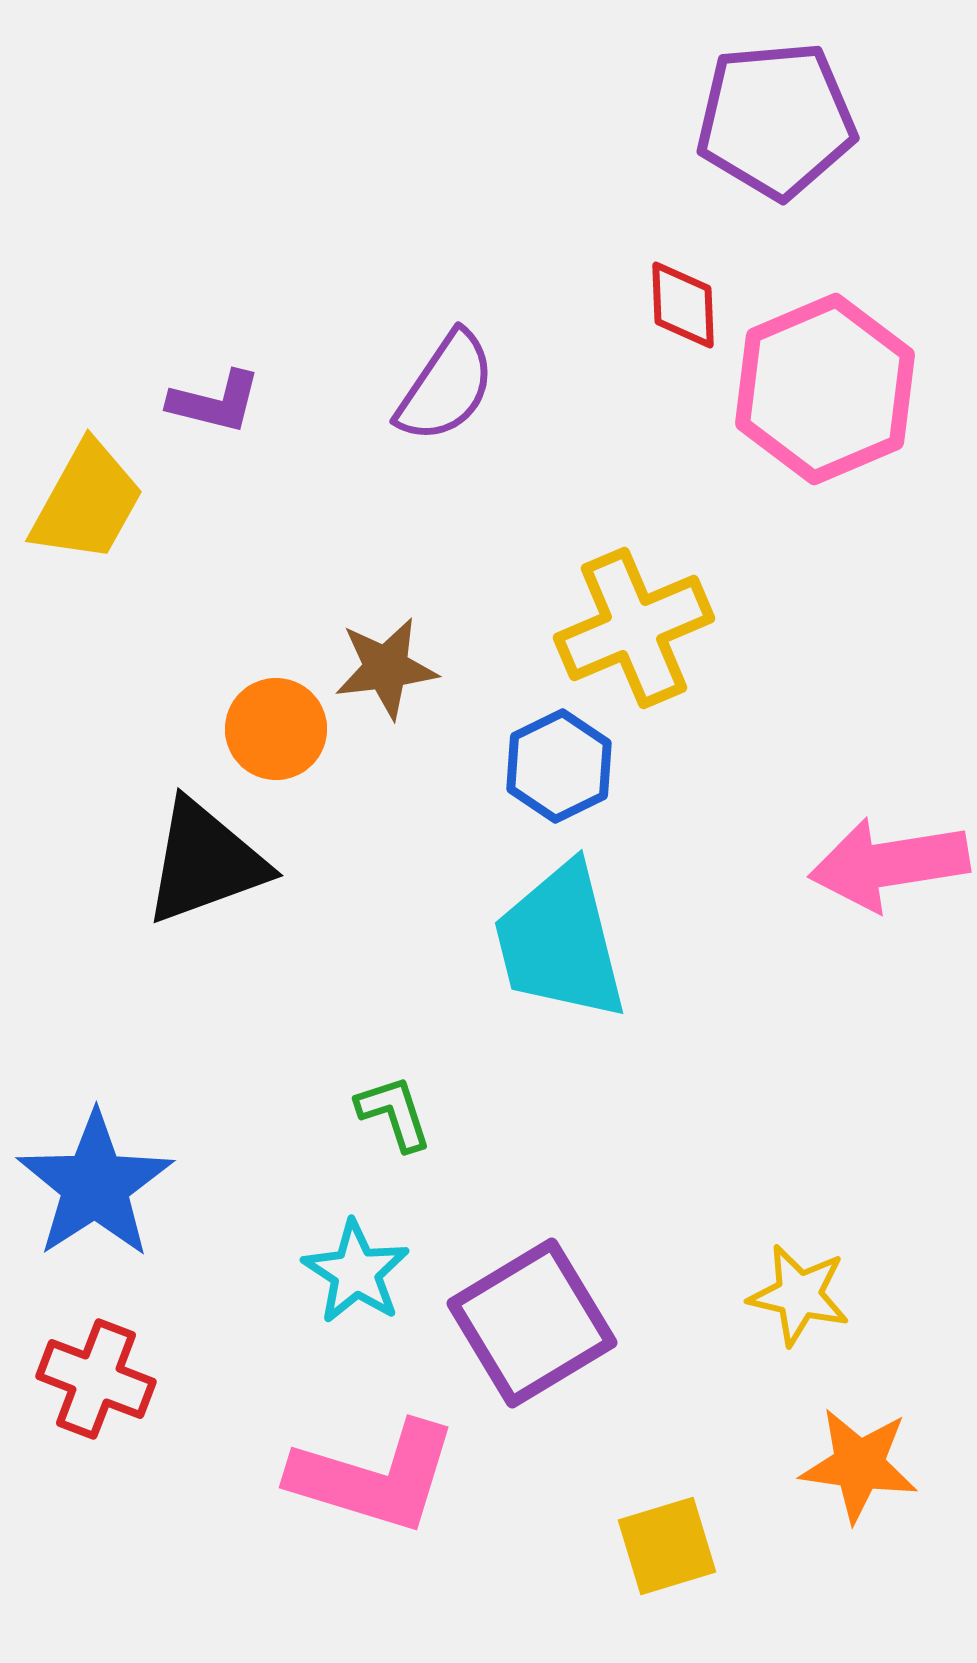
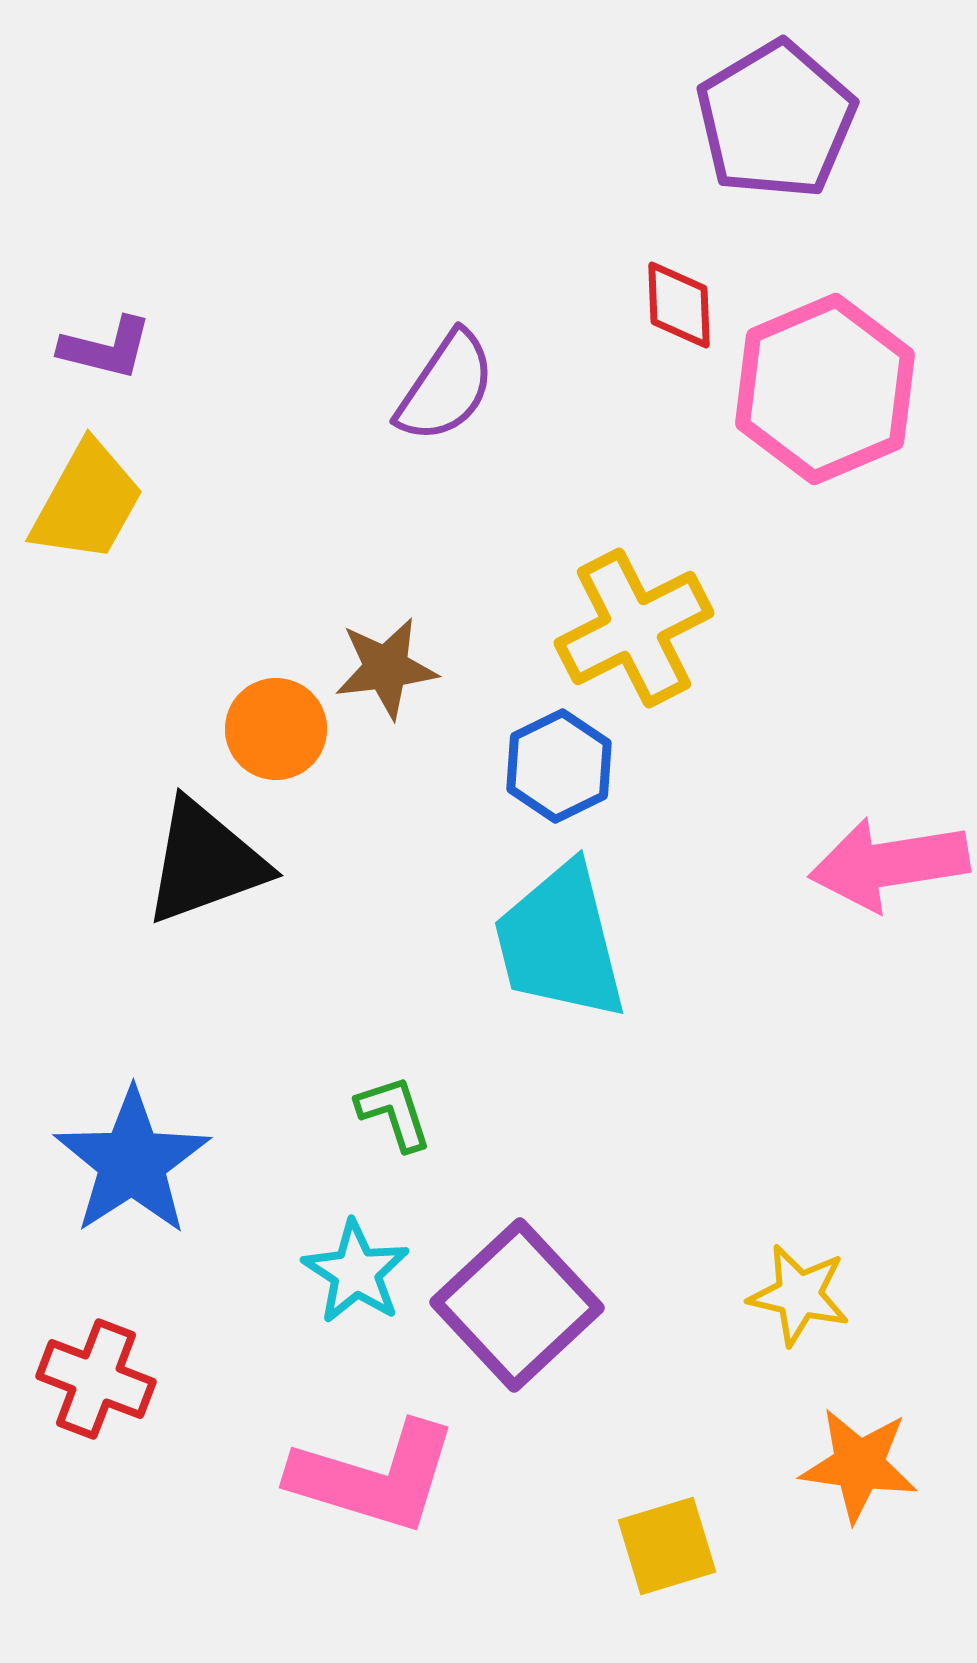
purple pentagon: rotated 26 degrees counterclockwise
red diamond: moved 4 px left
purple L-shape: moved 109 px left, 54 px up
yellow cross: rotated 4 degrees counterclockwise
blue star: moved 37 px right, 23 px up
purple square: moved 15 px left, 18 px up; rotated 12 degrees counterclockwise
